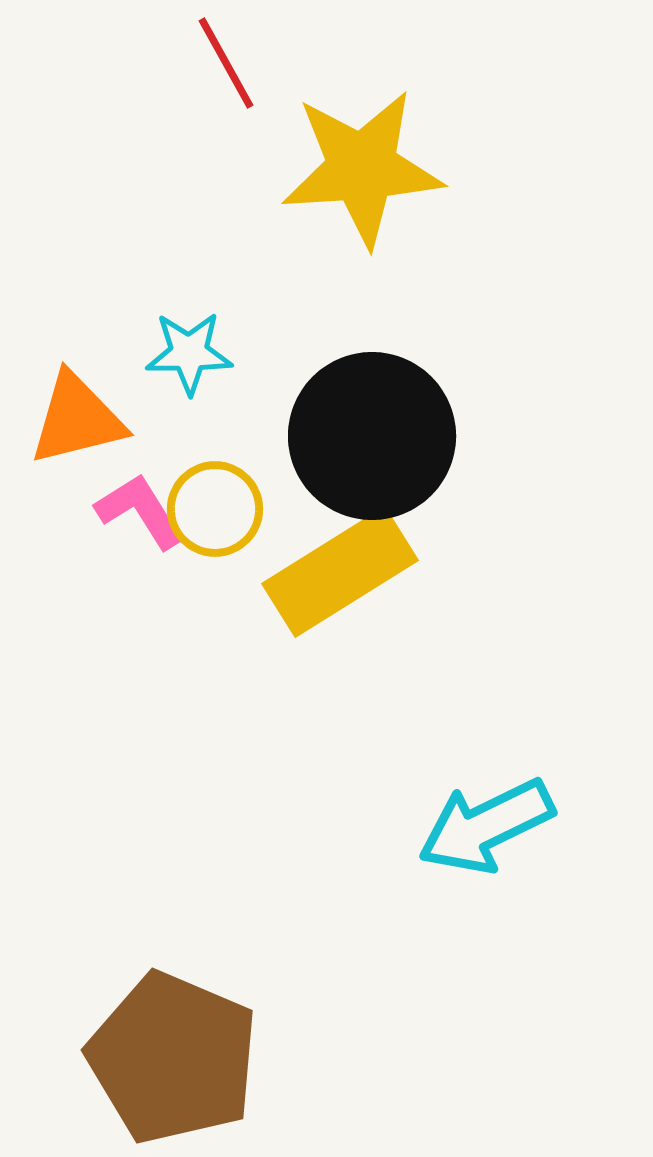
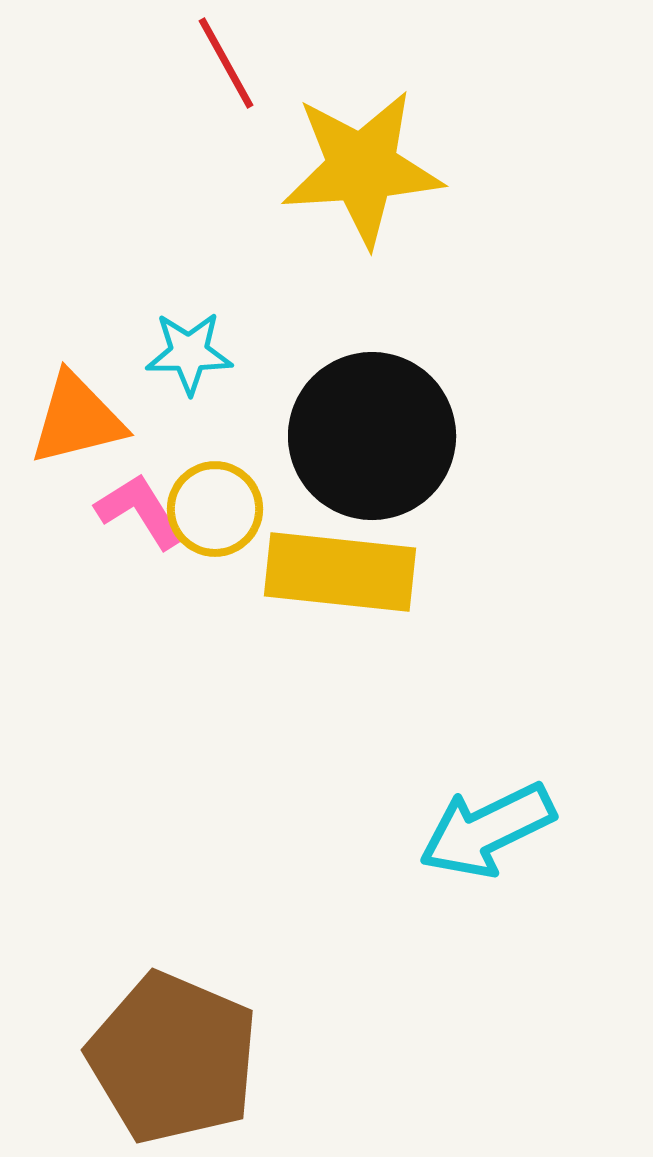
yellow rectangle: rotated 38 degrees clockwise
cyan arrow: moved 1 px right, 4 px down
